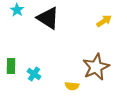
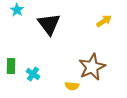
black triangle: moved 1 px right, 6 px down; rotated 20 degrees clockwise
brown star: moved 4 px left
cyan cross: moved 1 px left
